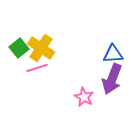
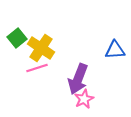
green square: moved 2 px left, 10 px up
blue triangle: moved 2 px right, 4 px up
purple arrow: moved 34 px left
pink star: moved 2 px down; rotated 18 degrees clockwise
